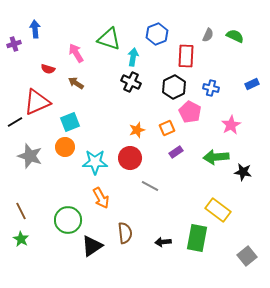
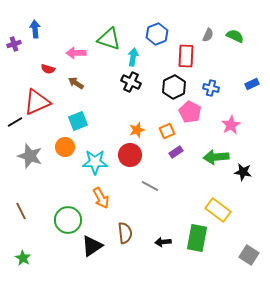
pink arrow: rotated 60 degrees counterclockwise
cyan square: moved 8 px right, 1 px up
orange square: moved 3 px down
red circle: moved 3 px up
green star: moved 2 px right, 19 px down
gray square: moved 2 px right, 1 px up; rotated 18 degrees counterclockwise
